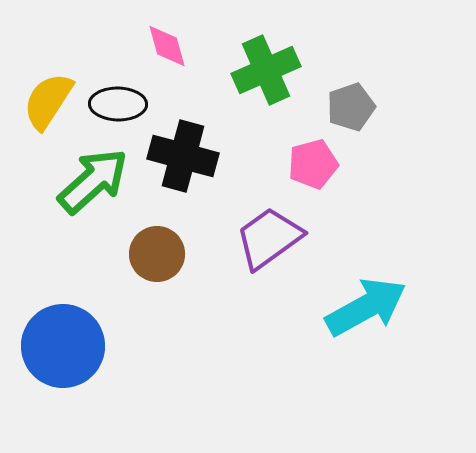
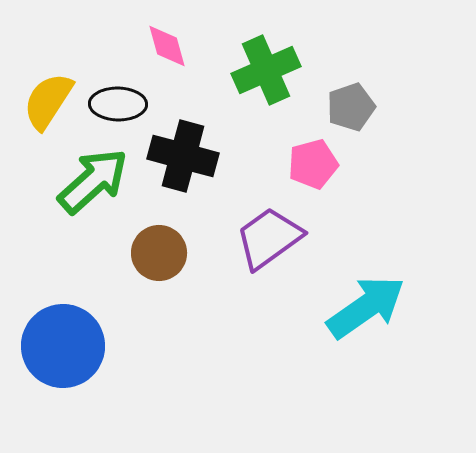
brown circle: moved 2 px right, 1 px up
cyan arrow: rotated 6 degrees counterclockwise
